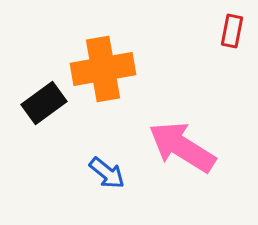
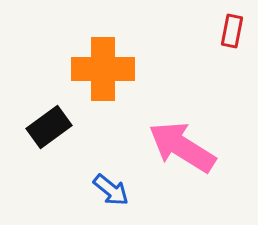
orange cross: rotated 10 degrees clockwise
black rectangle: moved 5 px right, 24 px down
blue arrow: moved 4 px right, 17 px down
